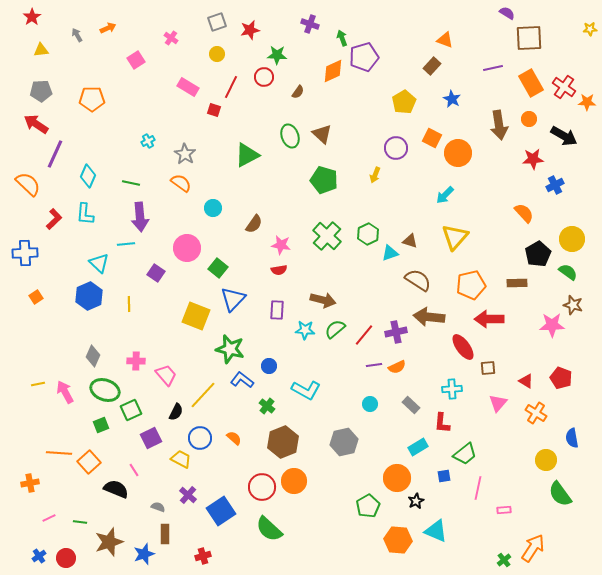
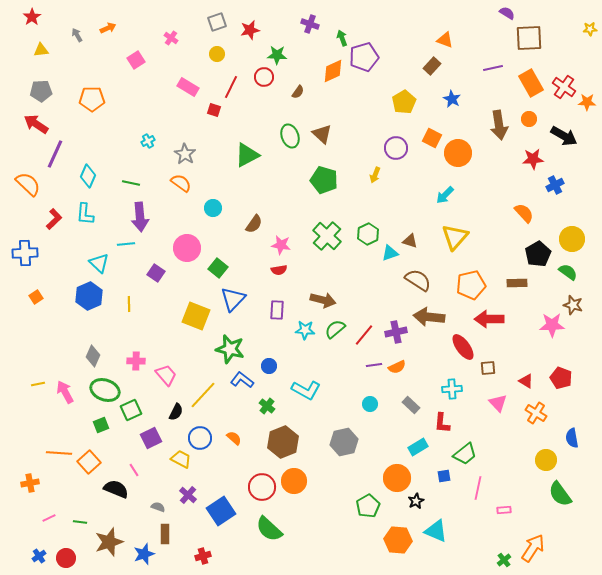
pink triangle at (498, 403): rotated 24 degrees counterclockwise
